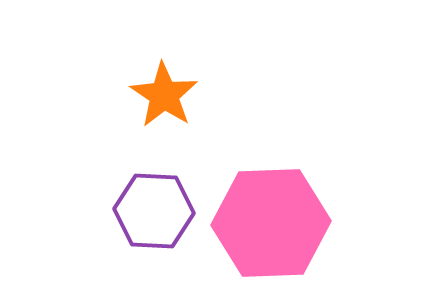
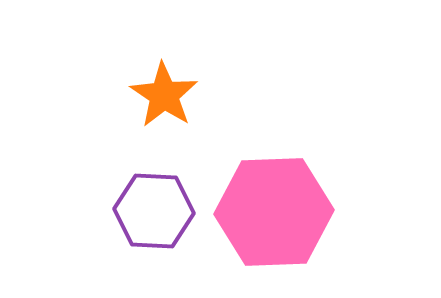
pink hexagon: moved 3 px right, 11 px up
